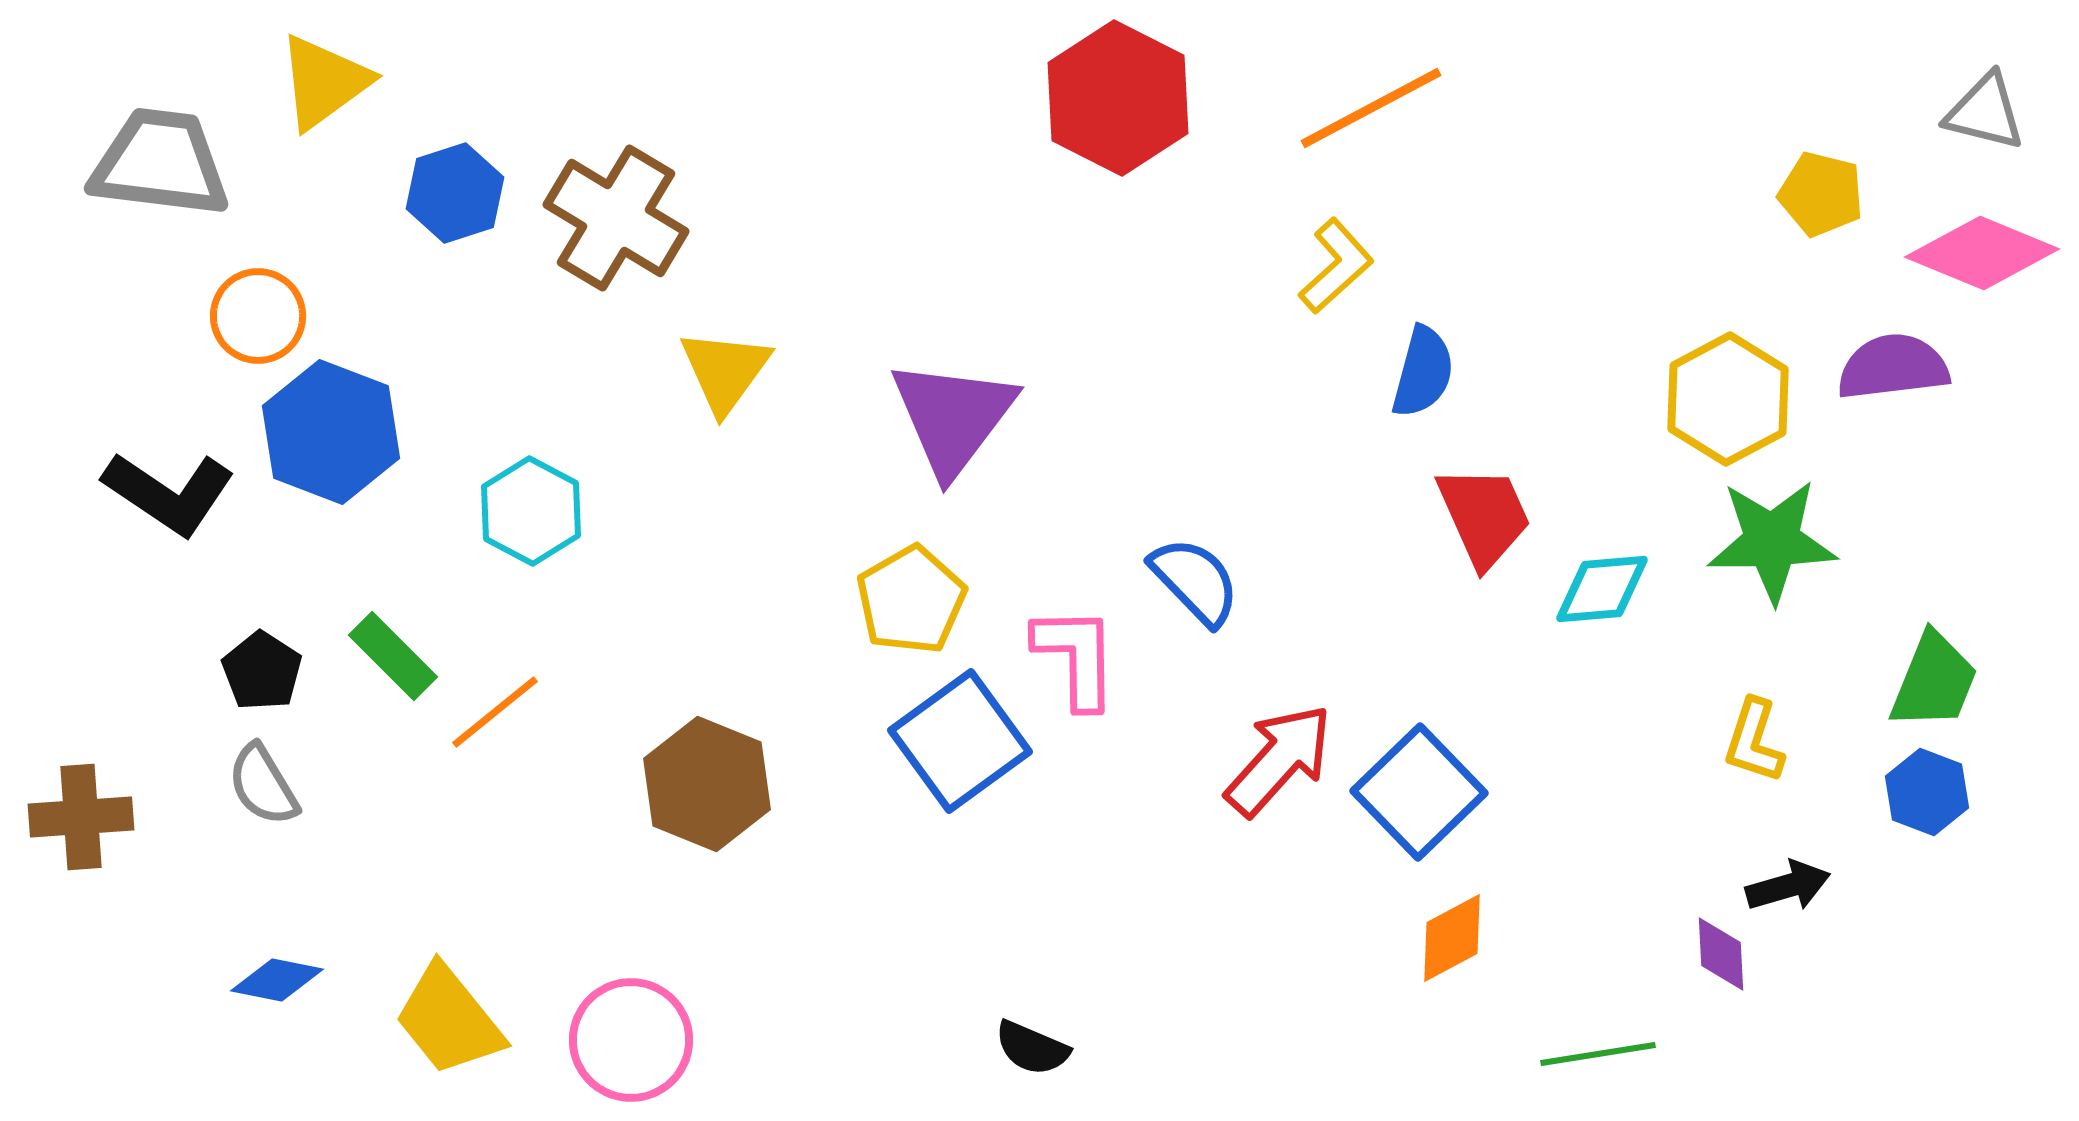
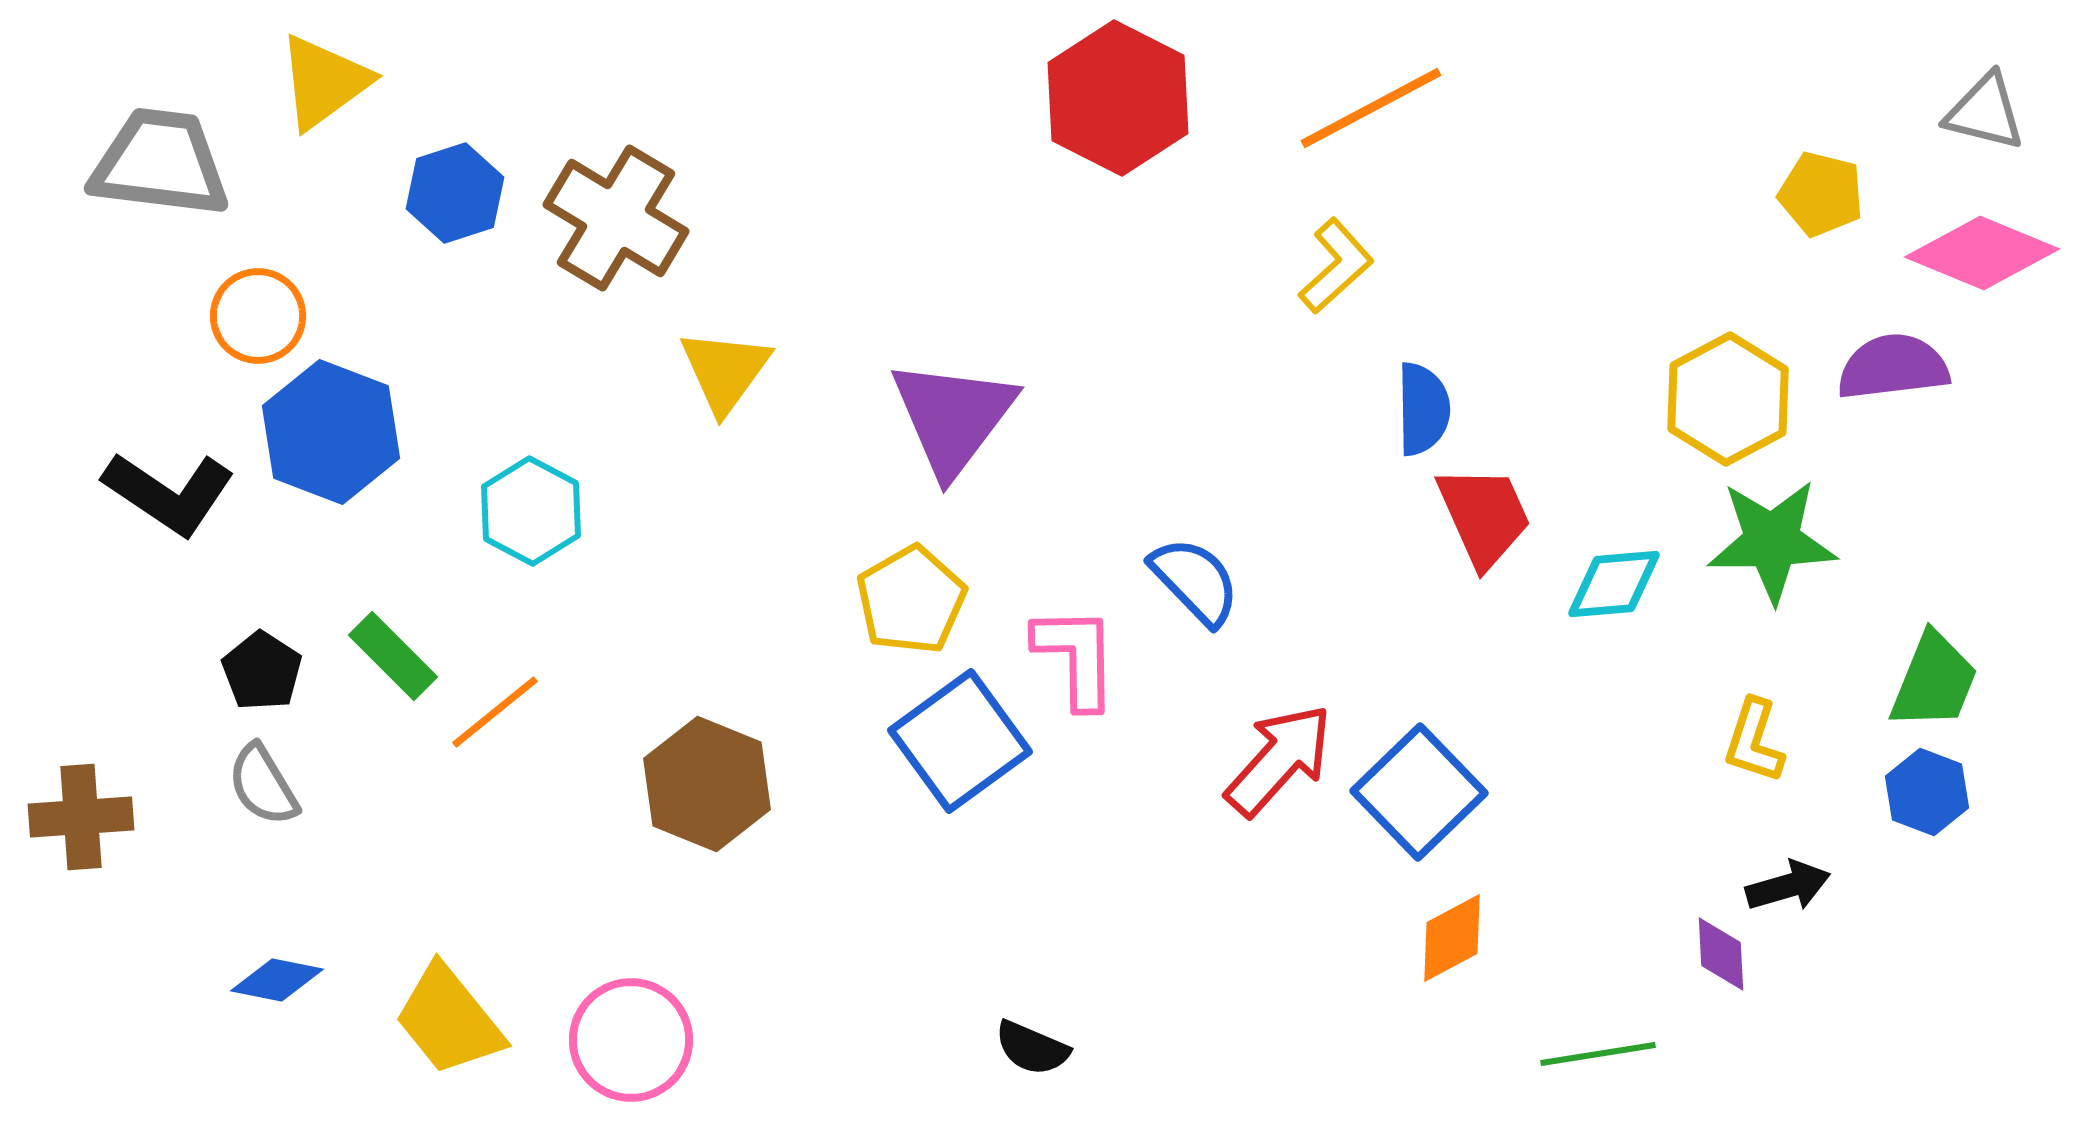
blue semicircle at (1423, 372): moved 37 px down; rotated 16 degrees counterclockwise
cyan diamond at (1602, 589): moved 12 px right, 5 px up
